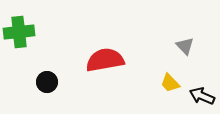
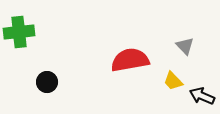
red semicircle: moved 25 px right
yellow trapezoid: moved 3 px right, 2 px up
